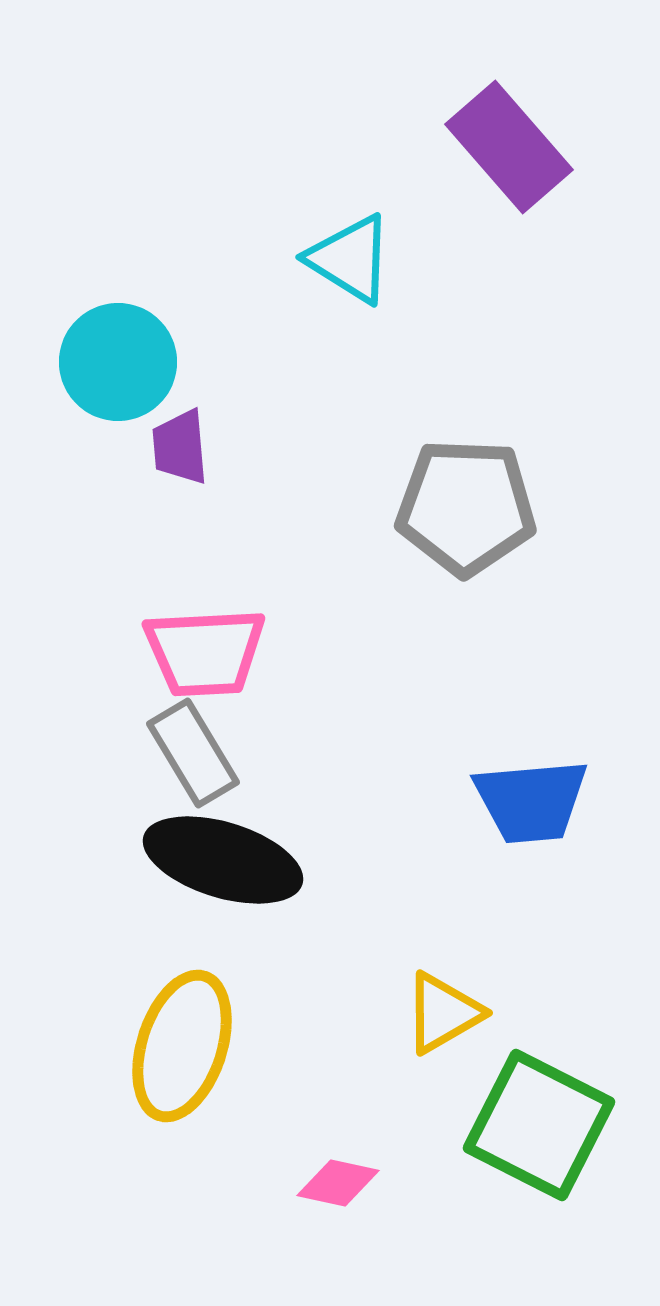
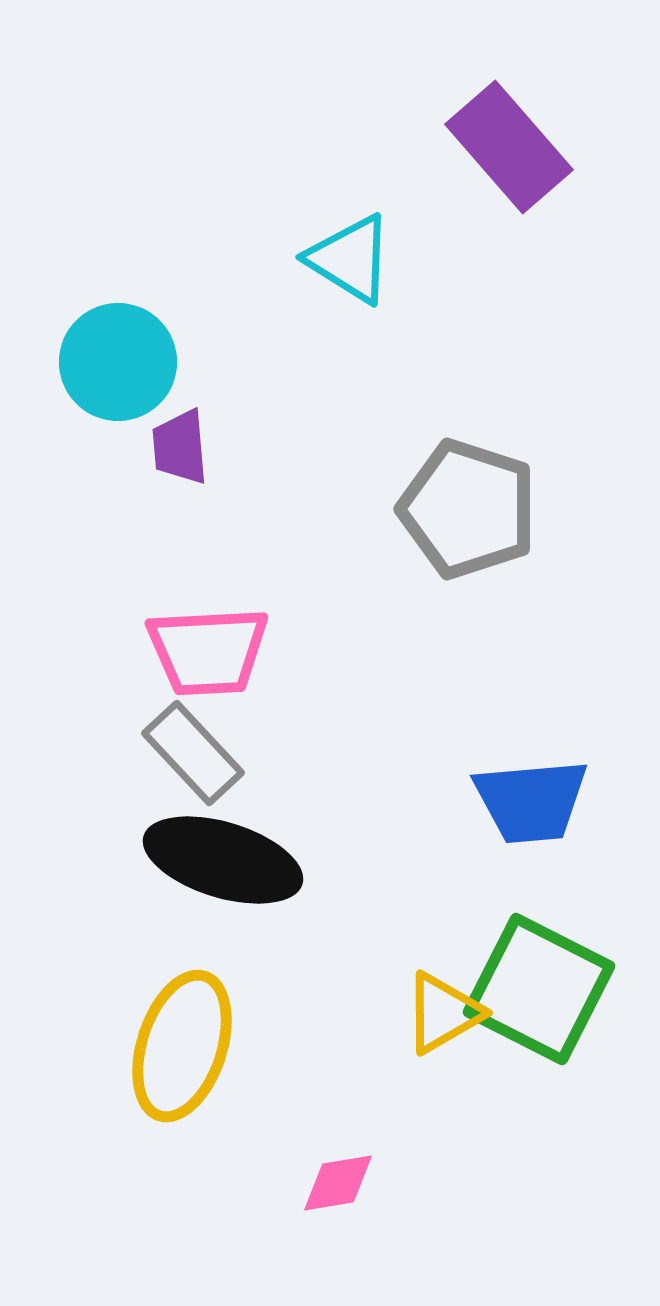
gray pentagon: moved 2 px right, 2 px down; rotated 16 degrees clockwise
pink trapezoid: moved 3 px right, 1 px up
gray rectangle: rotated 12 degrees counterclockwise
green square: moved 136 px up
pink diamond: rotated 22 degrees counterclockwise
